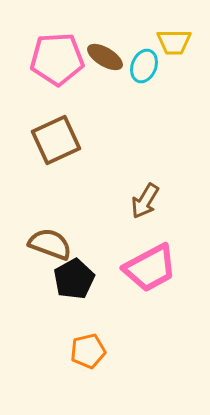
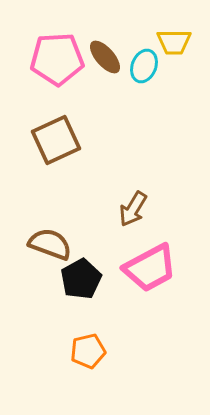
brown ellipse: rotated 18 degrees clockwise
brown arrow: moved 12 px left, 8 px down
black pentagon: moved 7 px right
